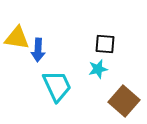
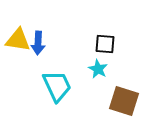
yellow triangle: moved 1 px right, 2 px down
blue arrow: moved 7 px up
cyan star: rotated 30 degrees counterclockwise
brown square: rotated 24 degrees counterclockwise
